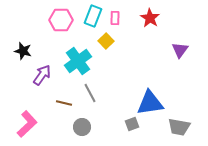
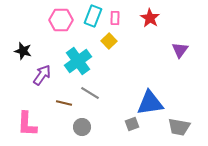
yellow square: moved 3 px right
gray line: rotated 30 degrees counterclockwise
pink L-shape: rotated 136 degrees clockwise
